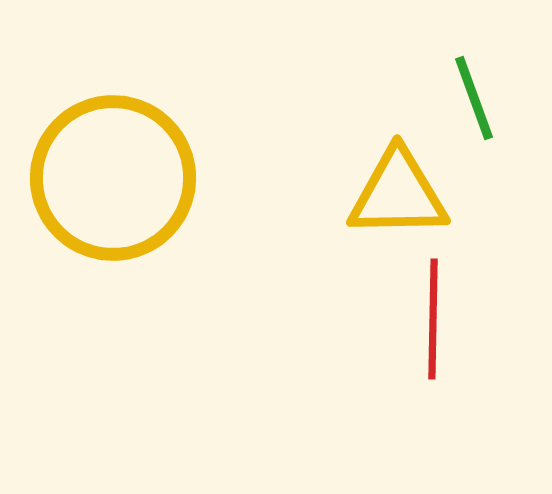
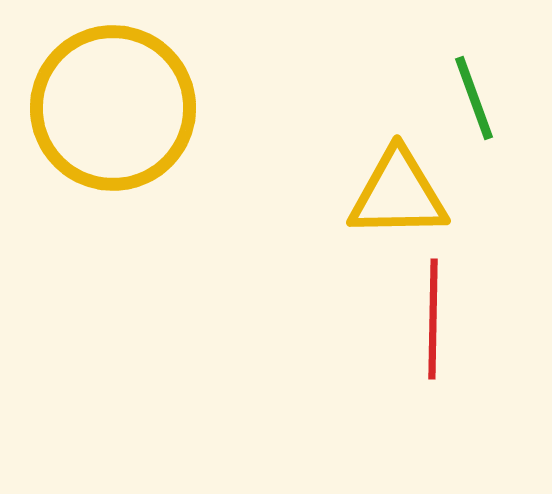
yellow circle: moved 70 px up
